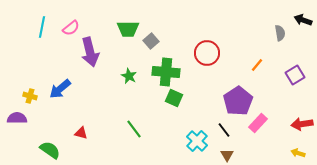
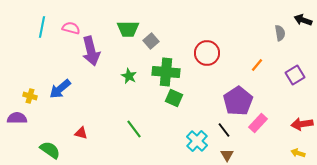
pink semicircle: rotated 126 degrees counterclockwise
purple arrow: moved 1 px right, 1 px up
